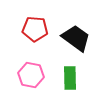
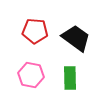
red pentagon: moved 2 px down
